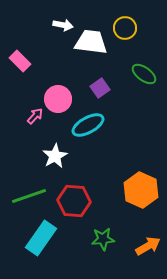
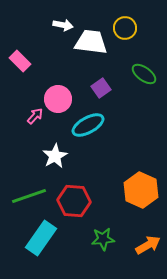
purple square: moved 1 px right
orange arrow: moved 1 px up
